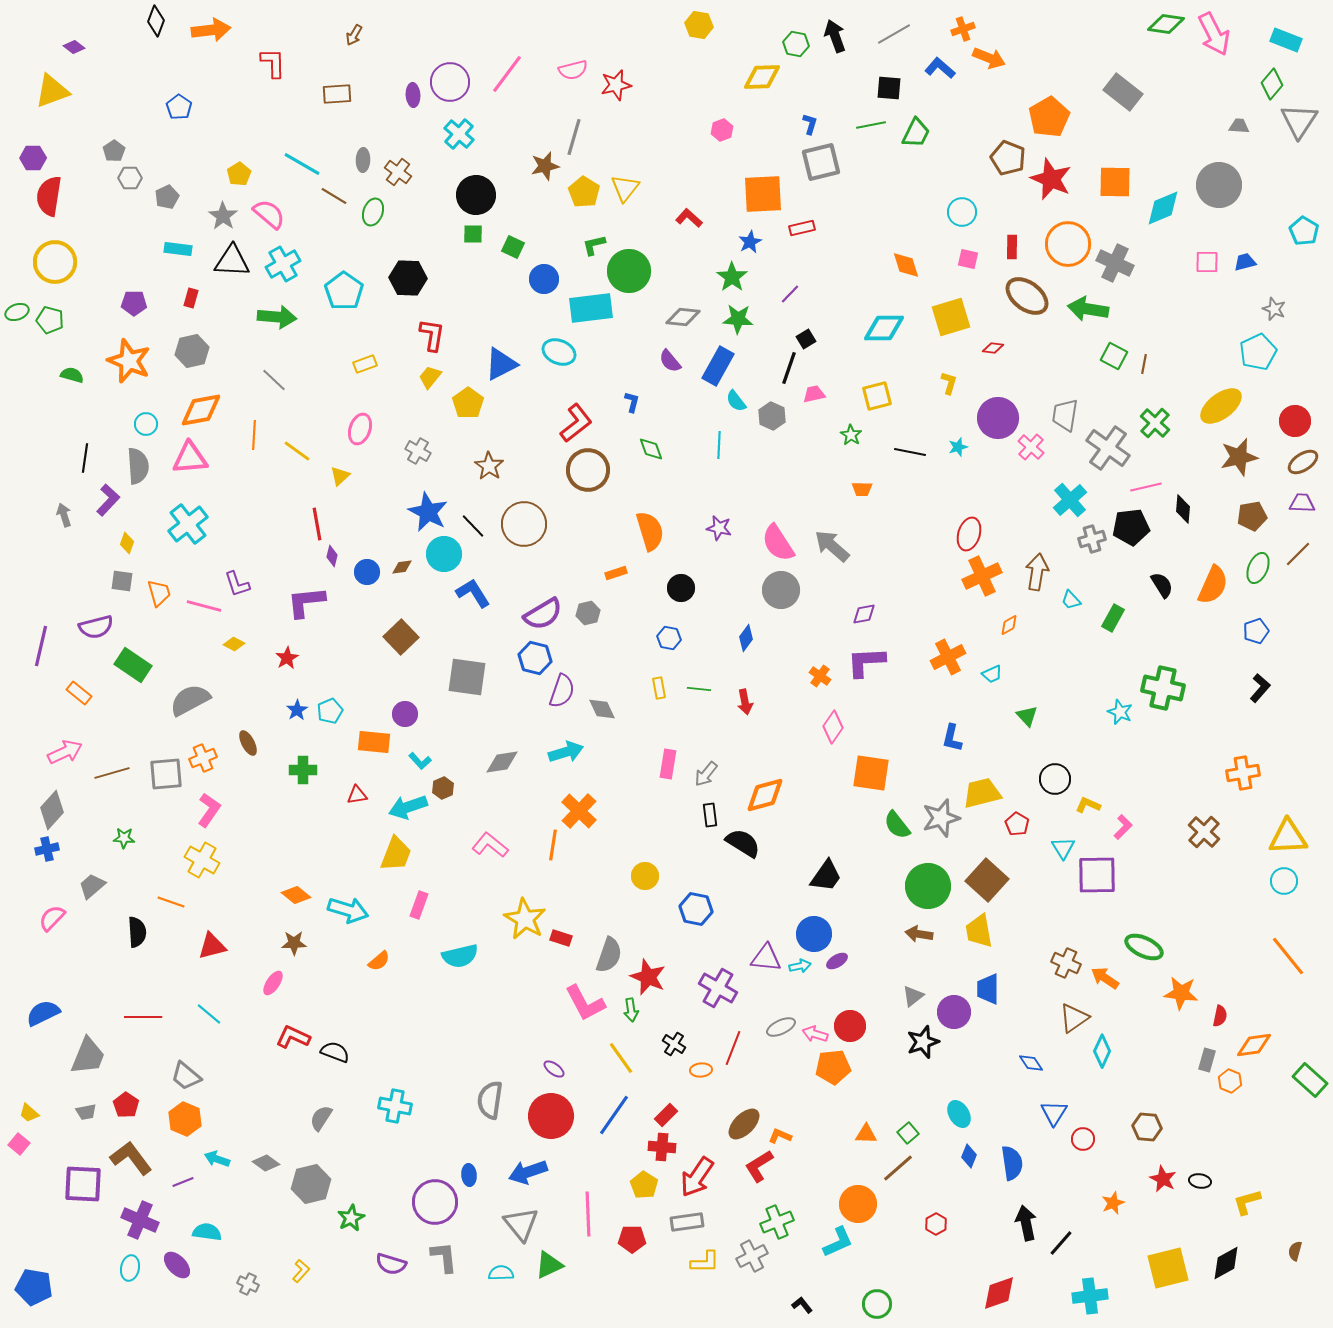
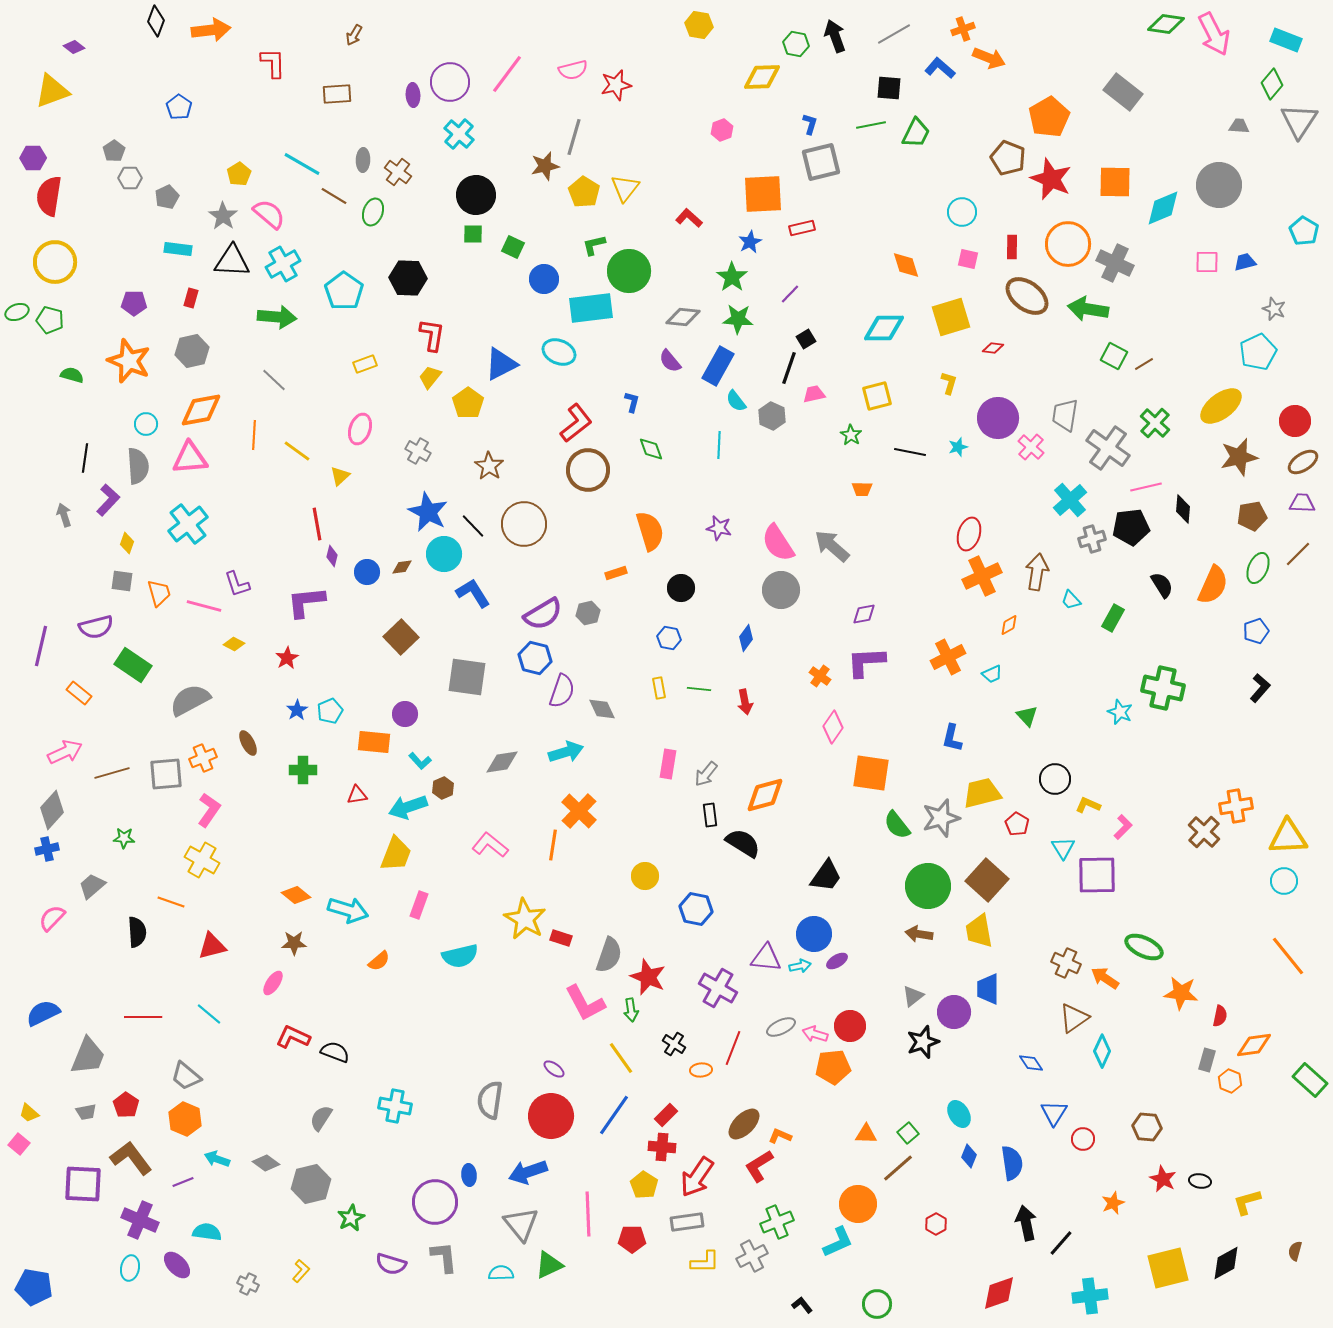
brown line at (1144, 364): rotated 48 degrees clockwise
orange cross at (1243, 773): moved 7 px left, 33 px down
